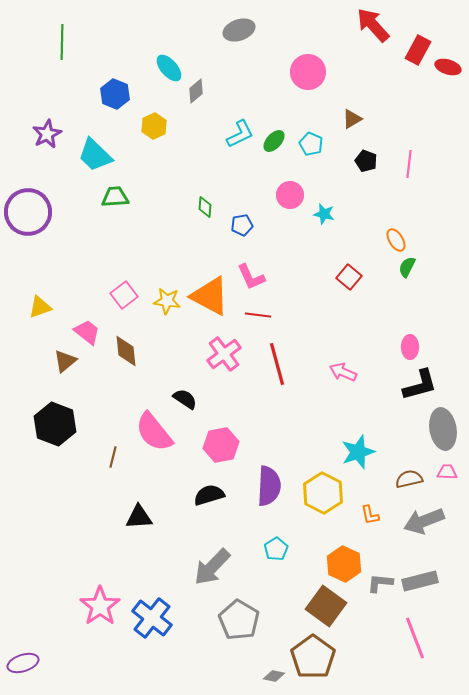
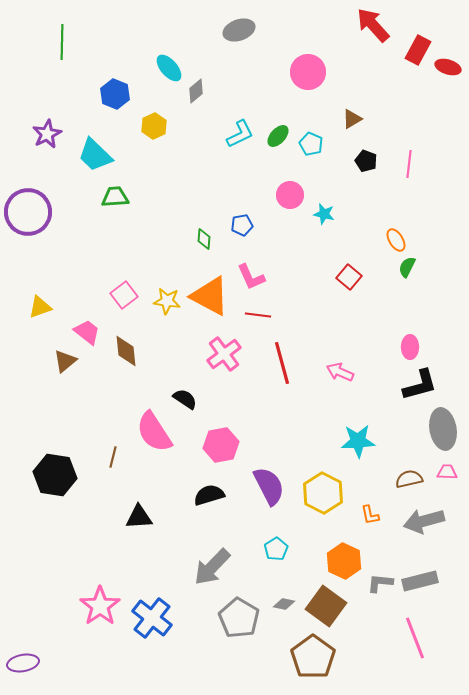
green ellipse at (274, 141): moved 4 px right, 5 px up
green diamond at (205, 207): moved 1 px left, 32 px down
red line at (277, 364): moved 5 px right, 1 px up
pink arrow at (343, 372): moved 3 px left
black hexagon at (55, 424): moved 51 px down; rotated 12 degrees counterclockwise
pink semicircle at (154, 432): rotated 6 degrees clockwise
cyan star at (358, 452): moved 11 px up; rotated 16 degrees clockwise
purple semicircle at (269, 486): rotated 30 degrees counterclockwise
gray arrow at (424, 521): rotated 6 degrees clockwise
orange hexagon at (344, 564): moved 3 px up
gray pentagon at (239, 620): moved 2 px up
purple ellipse at (23, 663): rotated 8 degrees clockwise
gray diamond at (274, 676): moved 10 px right, 72 px up
